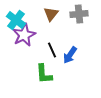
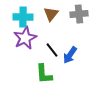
cyan cross: moved 7 px right, 3 px up; rotated 36 degrees counterclockwise
purple star: moved 1 px right, 3 px down
black line: rotated 14 degrees counterclockwise
